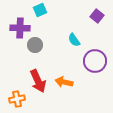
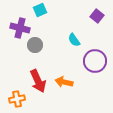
purple cross: rotated 12 degrees clockwise
